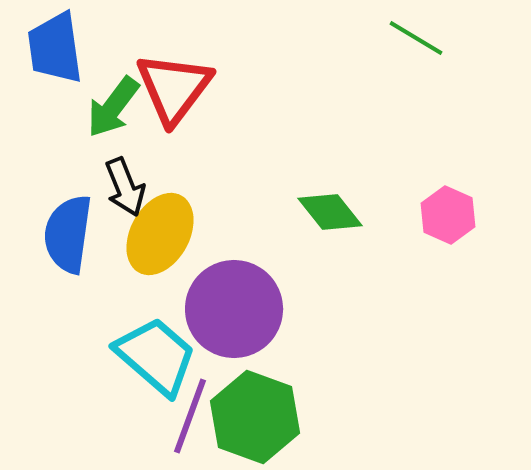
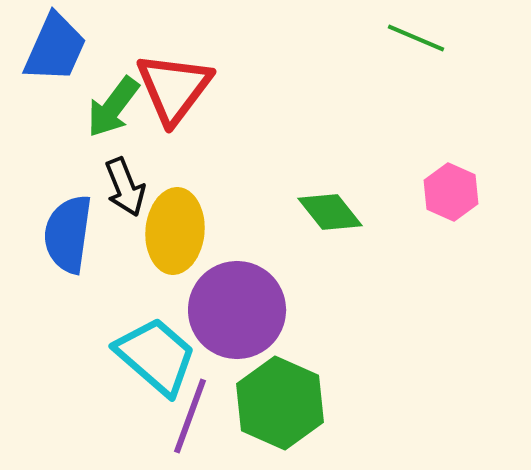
green line: rotated 8 degrees counterclockwise
blue trapezoid: rotated 148 degrees counterclockwise
pink hexagon: moved 3 px right, 23 px up
yellow ellipse: moved 15 px right, 3 px up; rotated 24 degrees counterclockwise
purple circle: moved 3 px right, 1 px down
green hexagon: moved 25 px right, 14 px up; rotated 4 degrees clockwise
